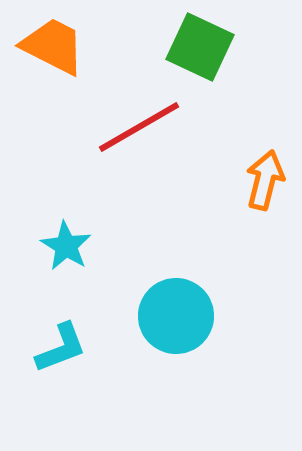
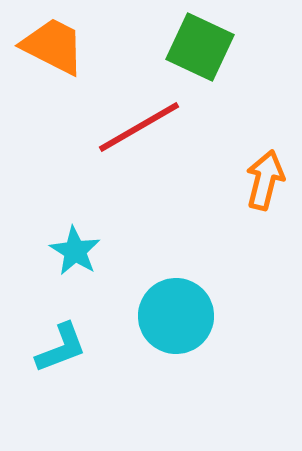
cyan star: moved 9 px right, 5 px down
